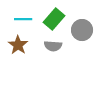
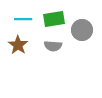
green rectangle: rotated 40 degrees clockwise
